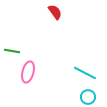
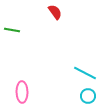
green line: moved 21 px up
pink ellipse: moved 6 px left, 20 px down; rotated 15 degrees counterclockwise
cyan circle: moved 1 px up
